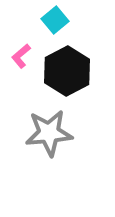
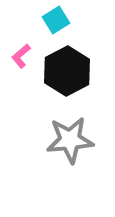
cyan square: moved 1 px right; rotated 8 degrees clockwise
gray star: moved 21 px right, 7 px down
